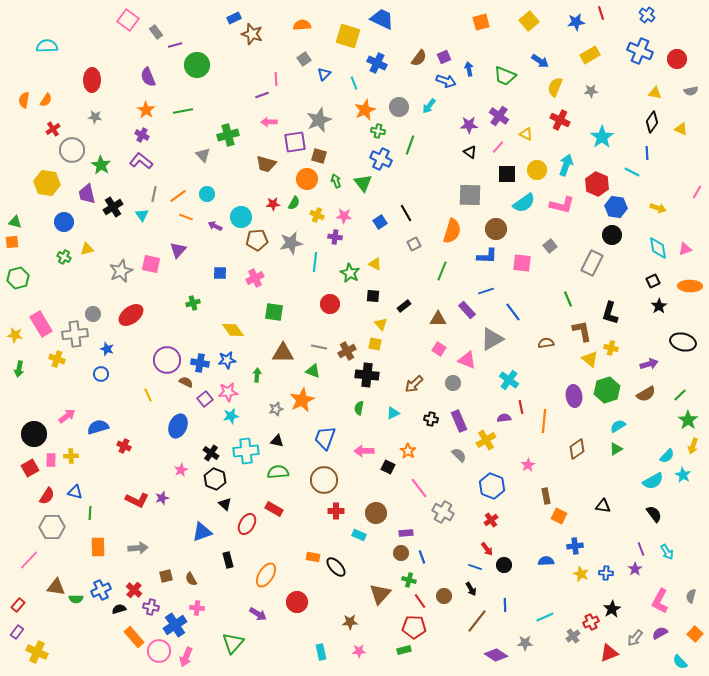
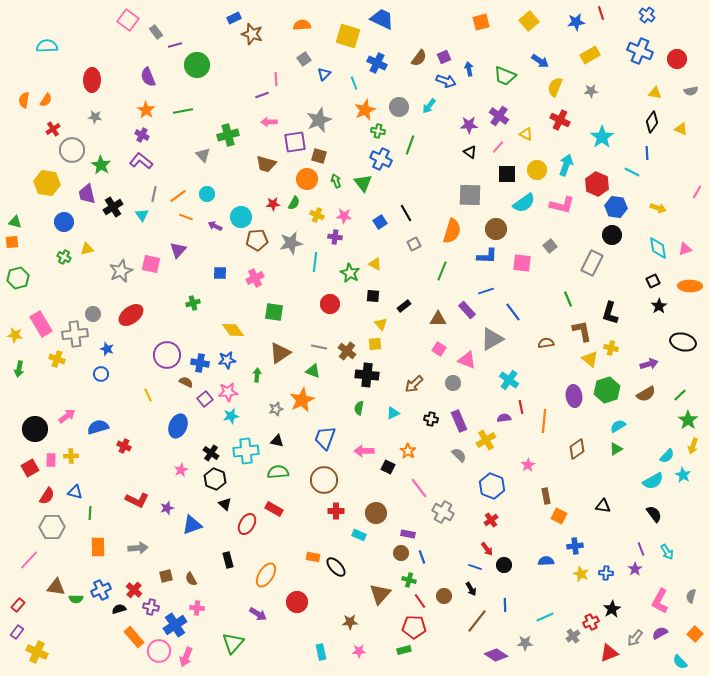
yellow square at (375, 344): rotated 16 degrees counterclockwise
brown cross at (347, 351): rotated 24 degrees counterclockwise
brown triangle at (283, 353): moved 3 px left; rotated 35 degrees counterclockwise
purple circle at (167, 360): moved 5 px up
black circle at (34, 434): moved 1 px right, 5 px up
purple star at (162, 498): moved 5 px right, 10 px down
blue triangle at (202, 532): moved 10 px left, 7 px up
purple rectangle at (406, 533): moved 2 px right, 1 px down; rotated 16 degrees clockwise
